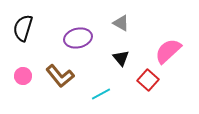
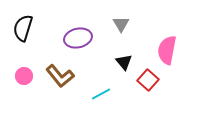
gray triangle: moved 1 px down; rotated 30 degrees clockwise
pink semicircle: moved 1 px left, 1 px up; rotated 36 degrees counterclockwise
black triangle: moved 3 px right, 4 px down
pink circle: moved 1 px right
